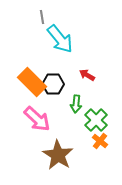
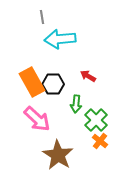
cyan arrow: rotated 124 degrees clockwise
red arrow: moved 1 px right, 1 px down
orange rectangle: rotated 16 degrees clockwise
